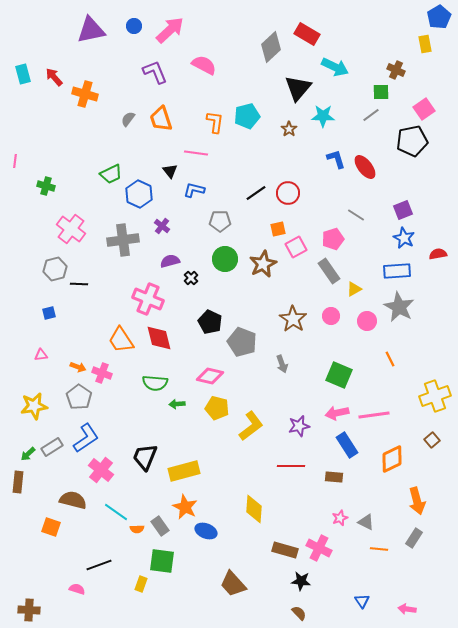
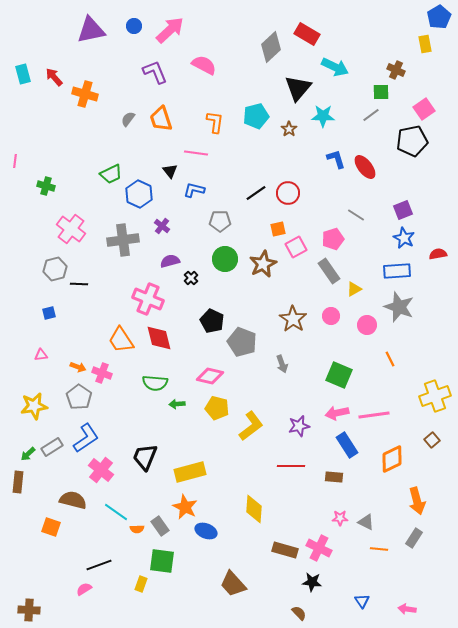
cyan pentagon at (247, 116): moved 9 px right
gray star at (399, 307): rotated 8 degrees counterclockwise
pink circle at (367, 321): moved 4 px down
black pentagon at (210, 322): moved 2 px right, 1 px up
yellow rectangle at (184, 471): moved 6 px right, 1 px down
pink star at (340, 518): rotated 21 degrees clockwise
black star at (301, 581): moved 11 px right, 1 px down
pink semicircle at (77, 589): moved 7 px right; rotated 49 degrees counterclockwise
